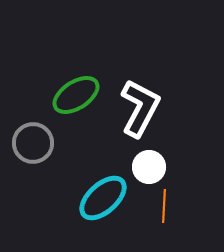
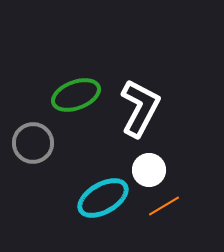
green ellipse: rotated 12 degrees clockwise
white circle: moved 3 px down
cyan ellipse: rotated 12 degrees clockwise
orange line: rotated 56 degrees clockwise
